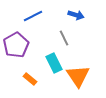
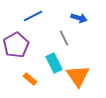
blue arrow: moved 3 px right, 3 px down
